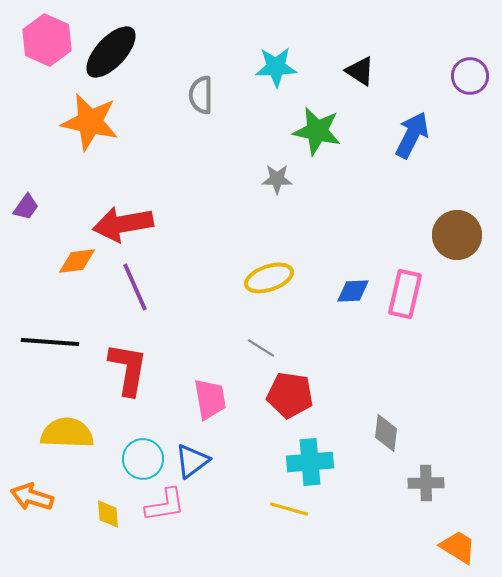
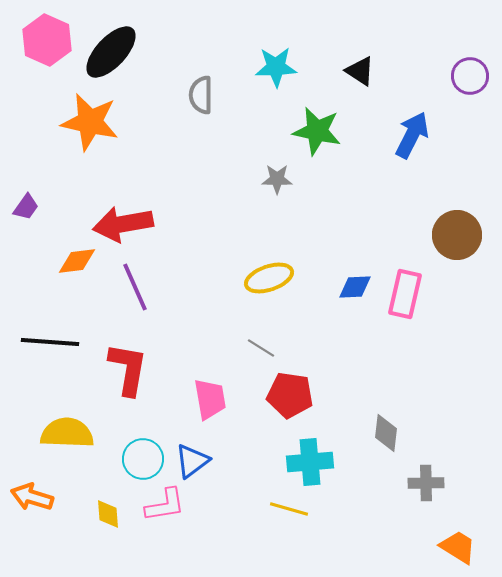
blue diamond: moved 2 px right, 4 px up
